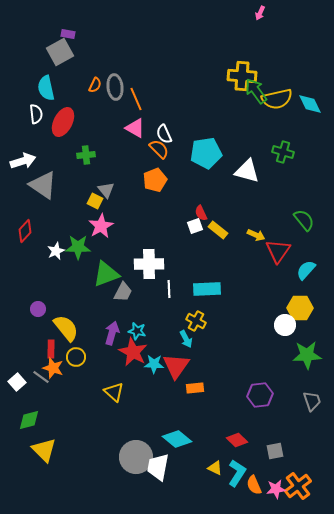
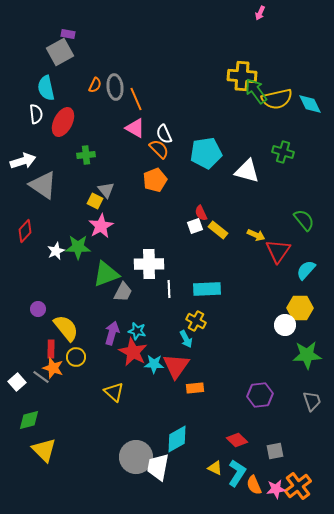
cyan diamond at (177, 439): rotated 68 degrees counterclockwise
